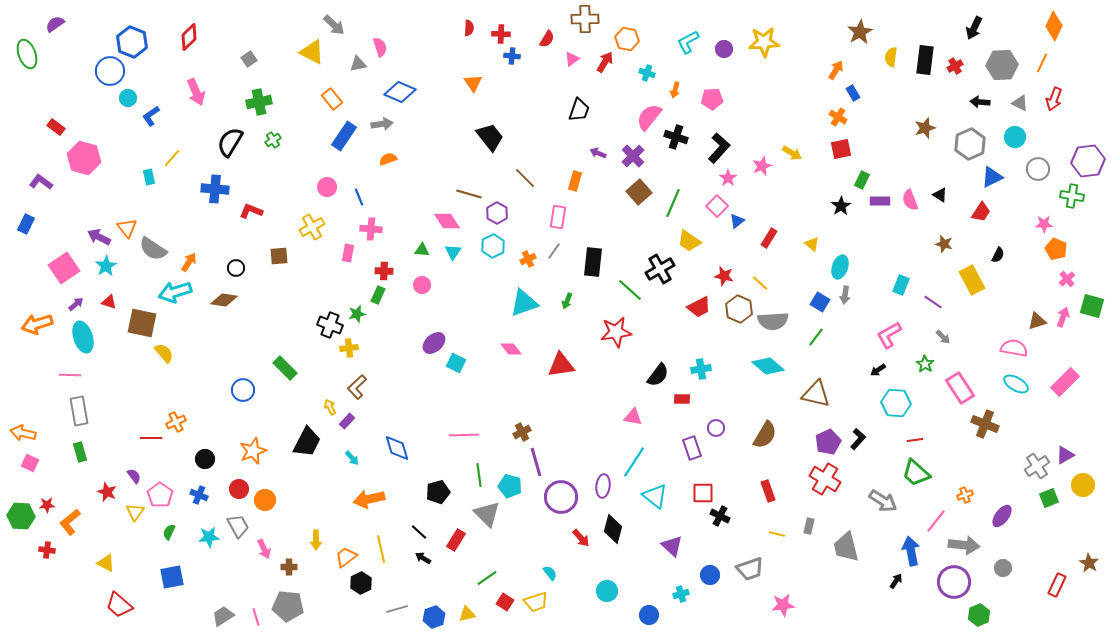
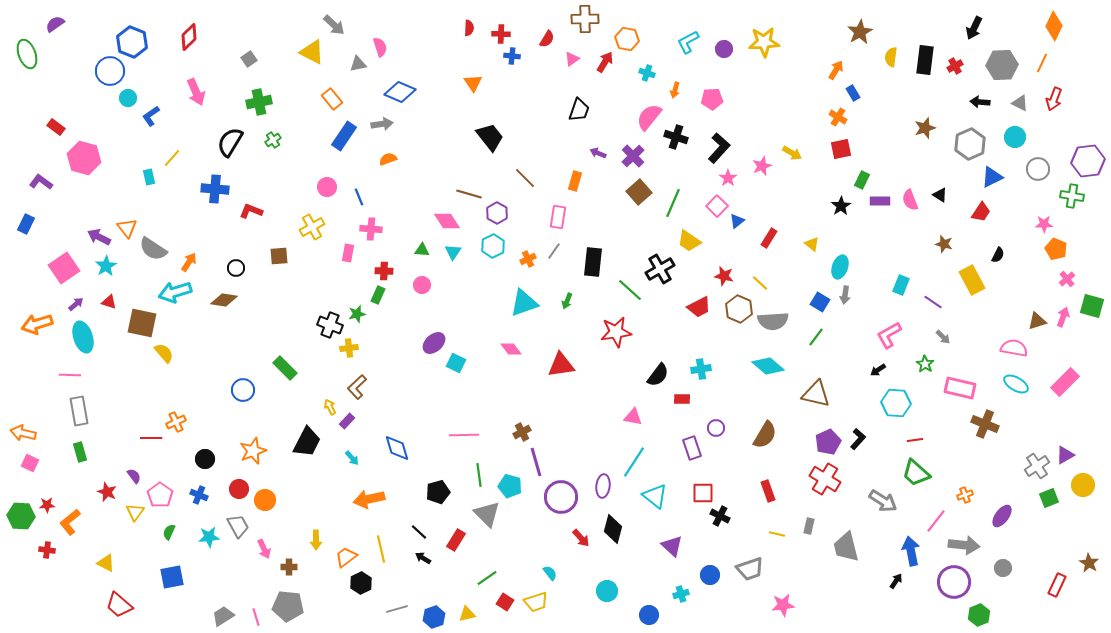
pink rectangle at (960, 388): rotated 44 degrees counterclockwise
